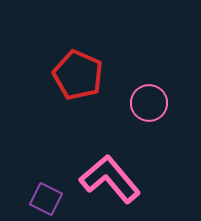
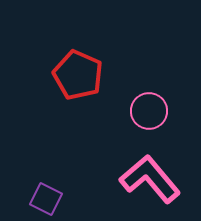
pink circle: moved 8 px down
pink L-shape: moved 40 px right
